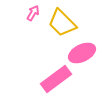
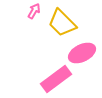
pink arrow: moved 1 px right, 2 px up
